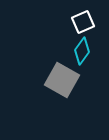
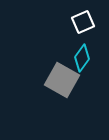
cyan diamond: moved 7 px down
